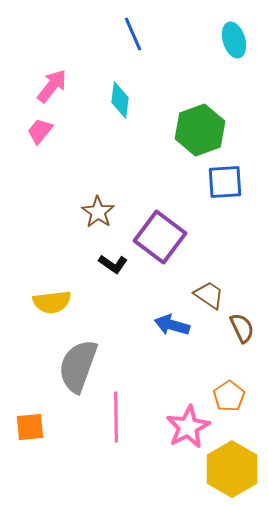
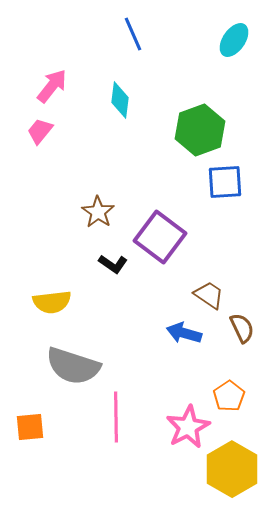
cyan ellipse: rotated 52 degrees clockwise
blue arrow: moved 12 px right, 8 px down
gray semicircle: moved 5 px left; rotated 92 degrees counterclockwise
